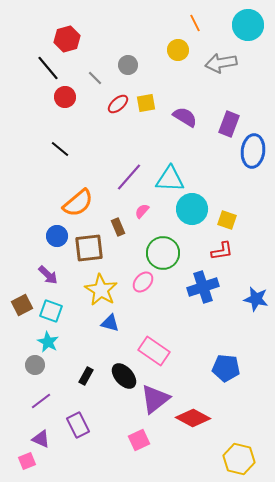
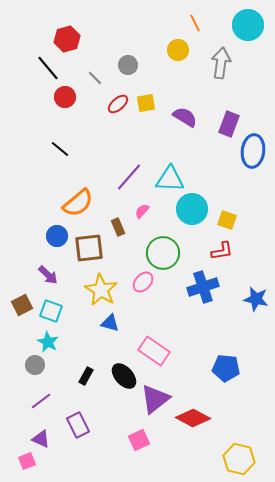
gray arrow at (221, 63): rotated 108 degrees clockwise
